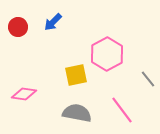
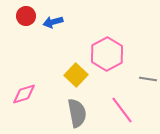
blue arrow: rotated 30 degrees clockwise
red circle: moved 8 px right, 11 px up
yellow square: rotated 35 degrees counterclockwise
gray line: rotated 42 degrees counterclockwise
pink diamond: rotated 25 degrees counterclockwise
gray semicircle: rotated 68 degrees clockwise
